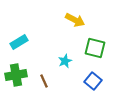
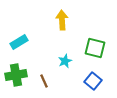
yellow arrow: moved 13 px left; rotated 120 degrees counterclockwise
